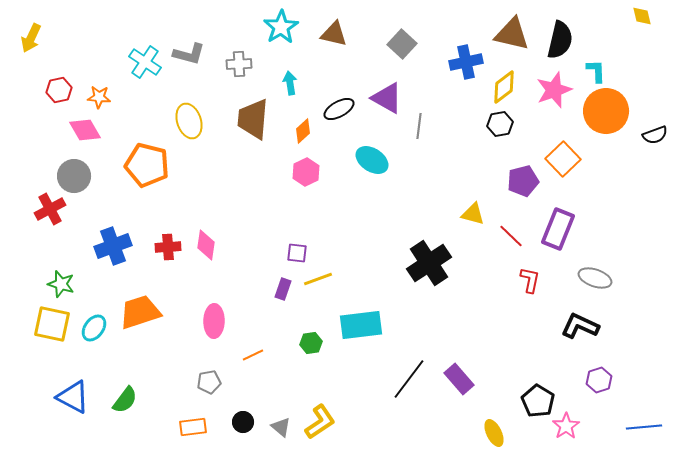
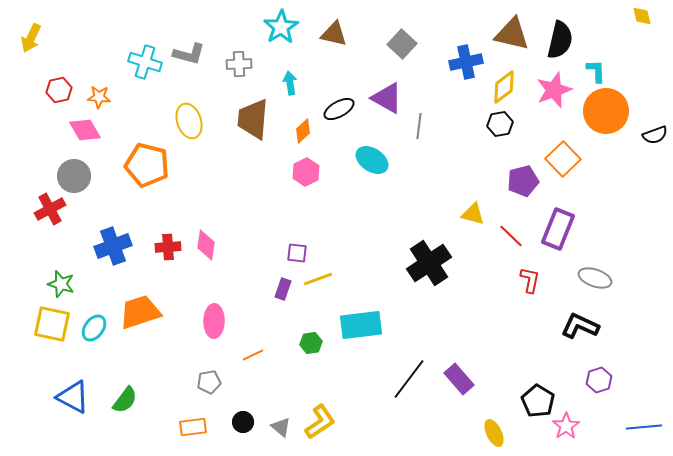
cyan cross at (145, 62): rotated 16 degrees counterclockwise
